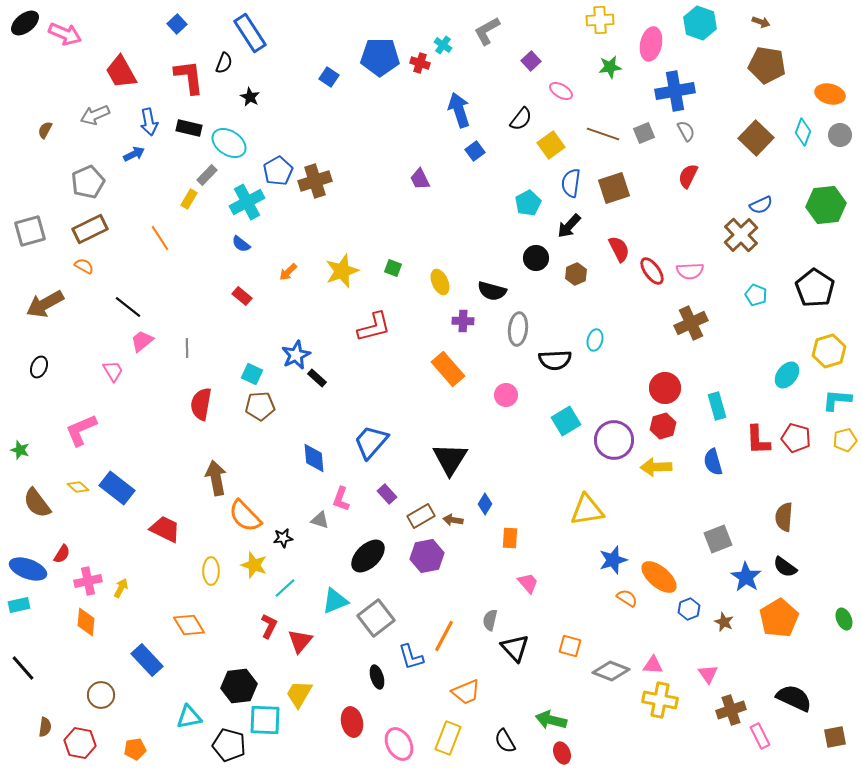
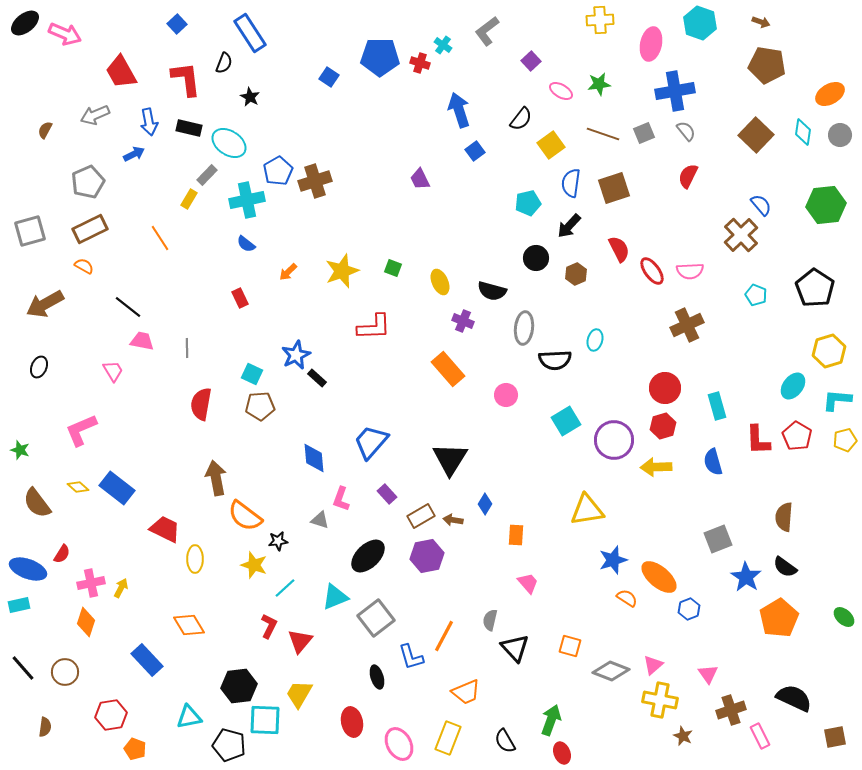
gray L-shape at (487, 31): rotated 8 degrees counterclockwise
green star at (610, 67): moved 11 px left, 17 px down
red L-shape at (189, 77): moved 3 px left, 2 px down
orange ellipse at (830, 94): rotated 44 degrees counterclockwise
gray semicircle at (686, 131): rotated 10 degrees counterclockwise
cyan diamond at (803, 132): rotated 12 degrees counterclockwise
brown square at (756, 138): moved 3 px up
cyan cross at (247, 202): moved 2 px up; rotated 16 degrees clockwise
cyan pentagon at (528, 203): rotated 15 degrees clockwise
blue semicircle at (761, 205): rotated 105 degrees counterclockwise
blue semicircle at (241, 244): moved 5 px right
red rectangle at (242, 296): moved 2 px left, 2 px down; rotated 24 degrees clockwise
purple cross at (463, 321): rotated 20 degrees clockwise
brown cross at (691, 323): moved 4 px left, 2 px down
red L-shape at (374, 327): rotated 12 degrees clockwise
gray ellipse at (518, 329): moved 6 px right, 1 px up
pink trapezoid at (142, 341): rotated 50 degrees clockwise
cyan ellipse at (787, 375): moved 6 px right, 11 px down
red pentagon at (796, 438): moved 1 px right, 2 px up; rotated 16 degrees clockwise
orange semicircle at (245, 516): rotated 9 degrees counterclockwise
black star at (283, 538): moved 5 px left, 3 px down
orange rectangle at (510, 538): moved 6 px right, 3 px up
yellow ellipse at (211, 571): moved 16 px left, 12 px up
pink cross at (88, 581): moved 3 px right, 2 px down
cyan triangle at (335, 601): moved 4 px up
green ellipse at (844, 619): moved 2 px up; rotated 25 degrees counterclockwise
orange diamond at (86, 622): rotated 12 degrees clockwise
brown star at (724, 622): moved 41 px left, 114 px down
pink triangle at (653, 665): rotated 45 degrees counterclockwise
brown circle at (101, 695): moved 36 px left, 23 px up
green arrow at (551, 720): rotated 96 degrees clockwise
red hexagon at (80, 743): moved 31 px right, 28 px up; rotated 20 degrees counterclockwise
orange pentagon at (135, 749): rotated 30 degrees clockwise
